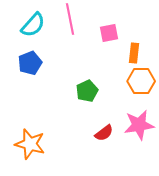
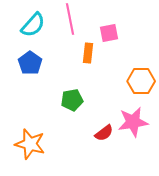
orange rectangle: moved 46 px left
blue pentagon: rotated 15 degrees counterclockwise
green pentagon: moved 15 px left, 9 px down; rotated 15 degrees clockwise
pink star: moved 6 px left, 3 px up
